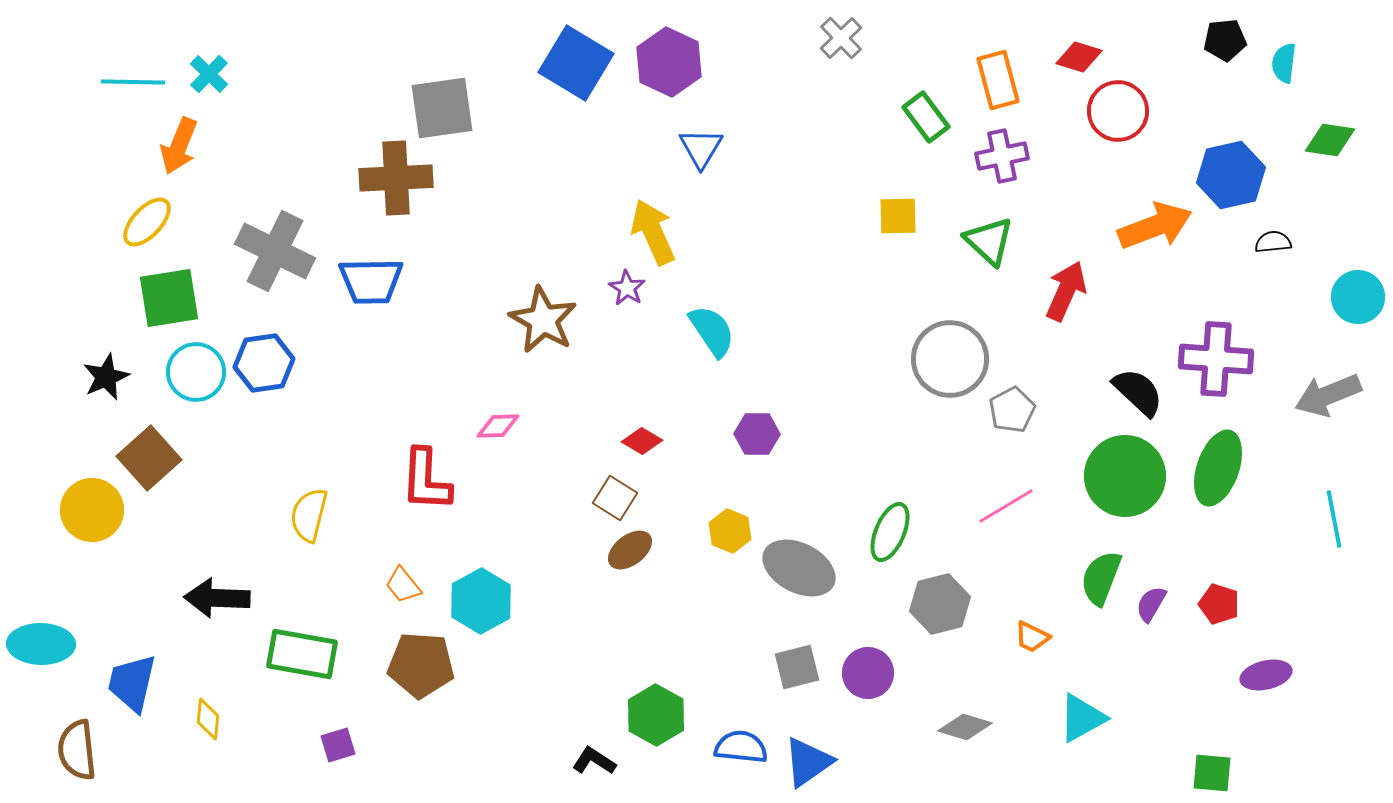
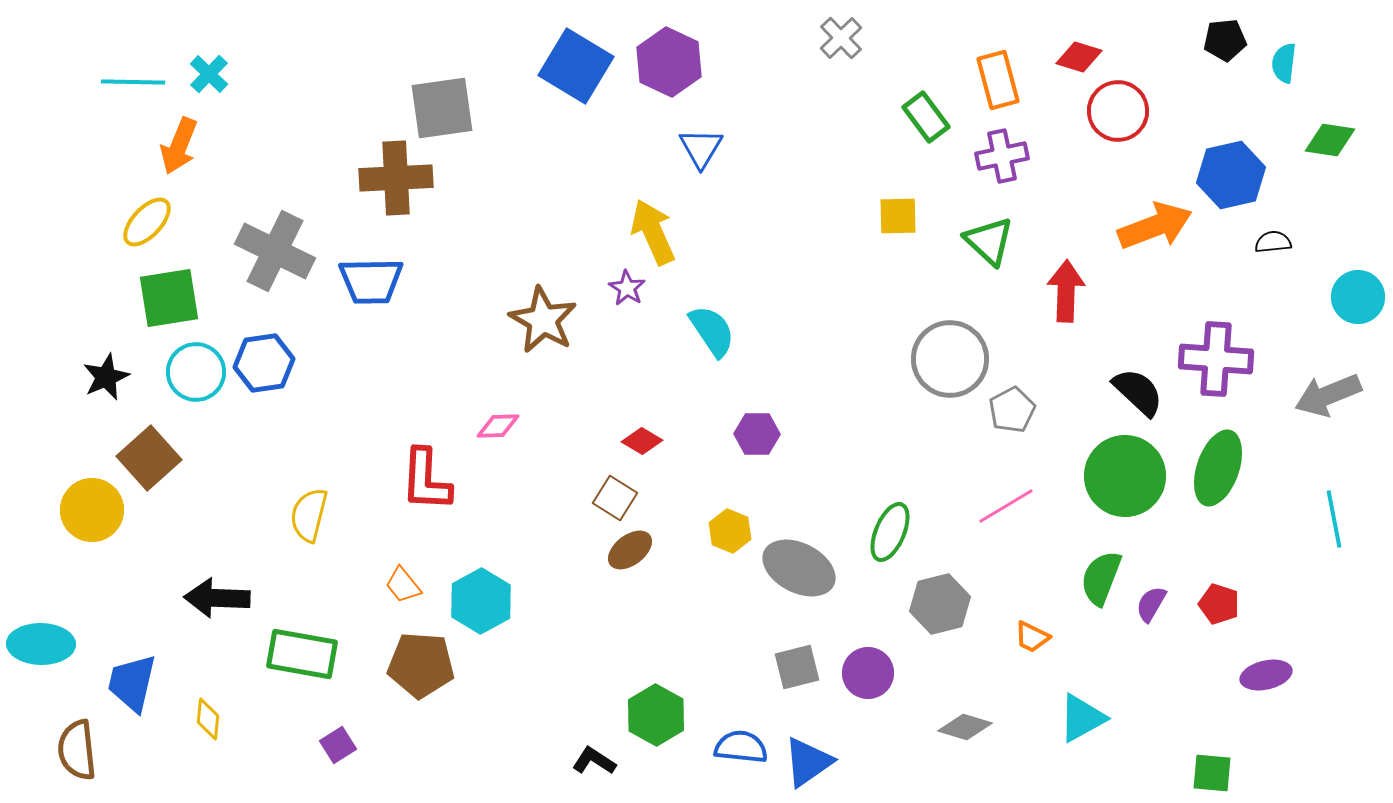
blue square at (576, 63): moved 3 px down
red arrow at (1066, 291): rotated 22 degrees counterclockwise
purple square at (338, 745): rotated 15 degrees counterclockwise
